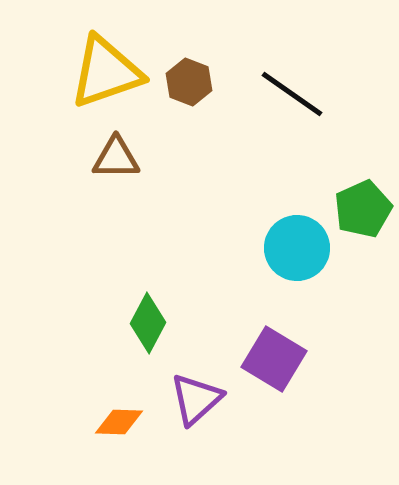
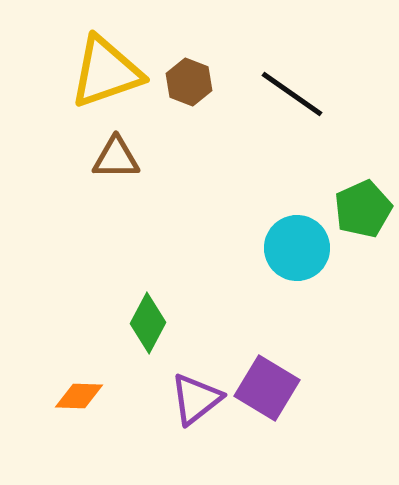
purple square: moved 7 px left, 29 px down
purple triangle: rotated 4 degrees clockwise
orange diamond: moved 40 px left, 26 px up
